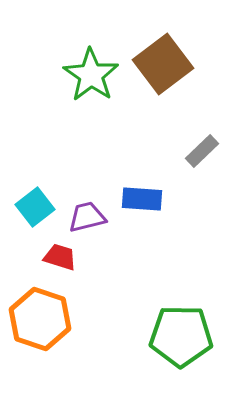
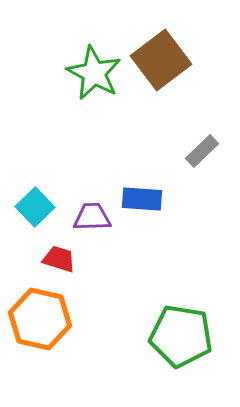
brown square: moved 2 px left, 4 px up
green star: moved 3 px right, 2 px up; rotated 6 degrees counterclockwise
cyan square: rotated 6 degrees counterclockwise
purple trapezoid: moved 5 px right; rotated 12 degrees clockwise
red trapezoid: moved 1 px left, 2 px down
orange hexagon: rotated 6 degrees counterclockwise
green pentagon: rotated 8 degrees clockwise
